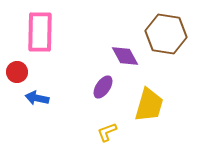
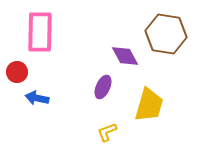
purple ellipse: rotated 10 degrees counterclockwise
